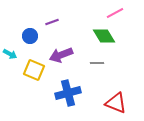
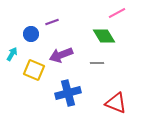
pink line: moved 2 px right
blue circle: moved 1 px right, 2 px up
cyan arrow: moved 2 px right; rotated 88 degrees counterclockwise
